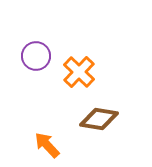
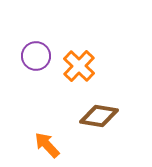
orange cross: moved 6 px up
brown diamond: moved 3 px up
